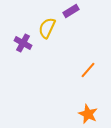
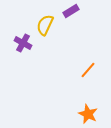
yellow semicircle: moved 2 px left, 3 px up
